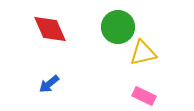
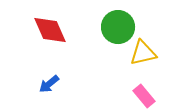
red diamond: moved 1 px down
pink rectangle: rotated 25 degrees clockwise
